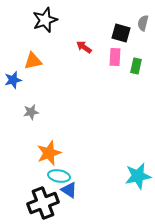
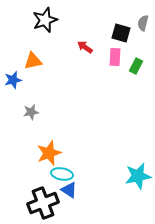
red arrow: moved 1 px right
green rectangle: rotated 14 degrees clockwise
cyan ellipse: moved 3 px right, 2 px up
